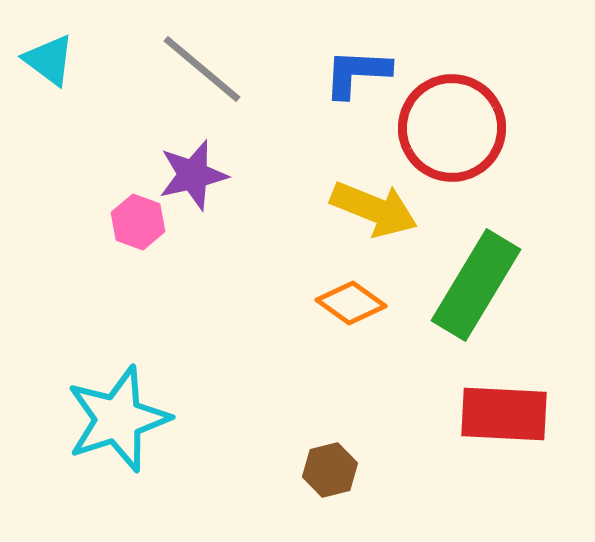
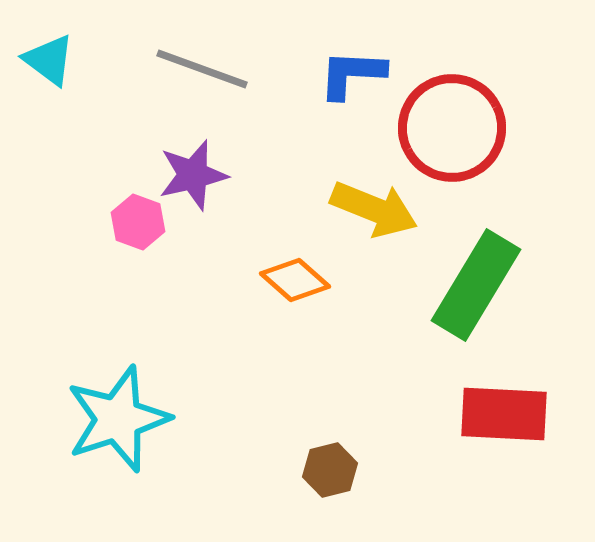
gray line: rotated 20 degrees counterclockwise
blue L-shape: moved 5 px left, 1 px down
orange diamond: moved 56 px left, 23 px up; rotated 6 degrees clockwise
